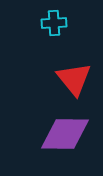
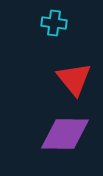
cyan cross: rotated 10 degrees clockwise
